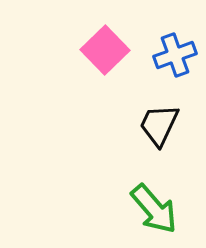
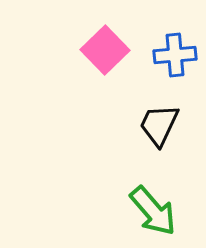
blue cross: rotated 15 degrees clockwise
green arrow: moved 1 px left, 2 px down
